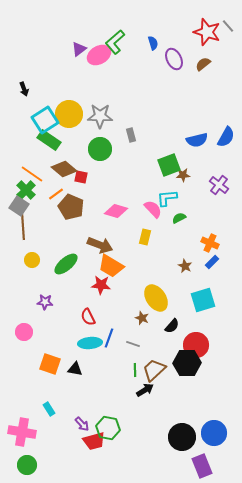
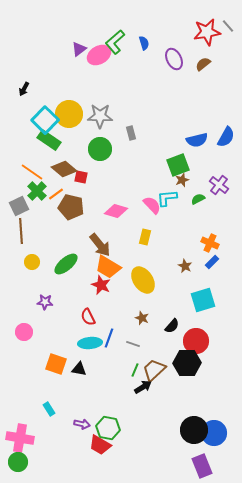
red star at (207, 32): rotated 28 degrees counterclockwise
blue semicircle at (153, 43): moved 9 px left
black arrow at (24, 89): rotated 48 degrees clockwise
cyan square at (45, 120): rotated 12 degrees counterclockwise
gray rectangle at (131, 135): moved 2 px up
green square at (169, 165): moved 9 px right
orange line at (32, 174): moved 2 px up
brown star at (183, 175): moved 1 px left, 5 px down; rotated 16 degrees counterclockwise
green cross at (26, 190): moved 11 px right, 1 px down
gray square at (19, 206): rotated 30 degrees clockwise
brown pentagon at (71, 207): rotated 10 degrees counterclockwise
pink semicircle at (153, 209): moved 1 px left, 4 px up
green semicircle at (179, 218): moved 19 px right, 19 px up
brown line at (23, 227): moved 2 px left, 4 px down
brown arrow at (100, 245): rotated 30 degrees clockwise
yellow circle at (32, 260): moved 2 px down
orange trapezoid at (111, 266): moved 3 px left, 1 px down
red star at (101, 285): rotated 18 degrees clockwise
yellow ellipse at (156, 298): moved 13 px left, 18 px up
red circle at (196, 345): moved 4 px up
orange square at (50, 364): moved 6 px right
black triangle at (75, 369): moved 4 px right
green line at (135, 370): rotated 24 degrees clockwise
black arrow at (145, 390): moved 2 px left, 3 px up
purple arrow at (82, 424): rotated 35 degrees counterclockwise
pink cross at (22, 432): moved 2 px left, 6 px down
black circle at (182, 437): moved 12 px right, 7 px up
red trapezoid at (94, 441): moved 6 px right, 4 px down; rotated 45 degrees clockwise
green circle at (27, 465): moved 9 px left, 3 px up
